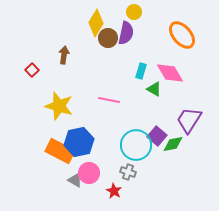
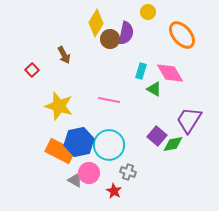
yellow circle: moved 14 px right
brown circle: moved 2 px right, 1 px down
brown arrow: rotated 144 degrees clockwise
cyan circle: moved 27 px left
